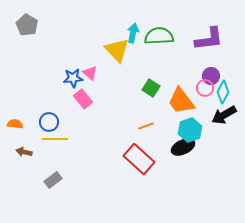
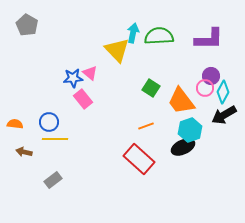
purple L-shape: rotated 8 degrees clockwise
